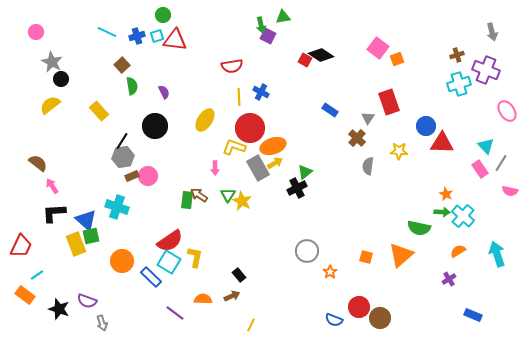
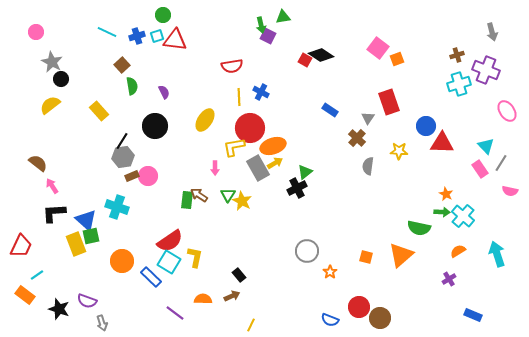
yellow L-shape at (234, 147): rotated 30 degrees counterclockwise
blue semicircle at (334, 320): moved 4 px left
